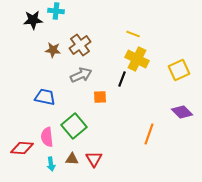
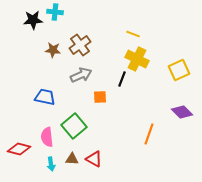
cyan cross: moved 1 px left, 1 px down
red diamond: moved 3 px left, 1 px down; rotated 10 degrees clockwise
red triangle: rotated 30 degrees counterclockwise
